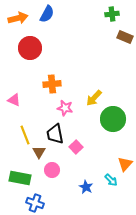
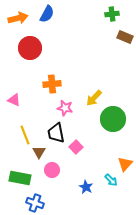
black trapezoid: moved 1 px right, 1 px up
